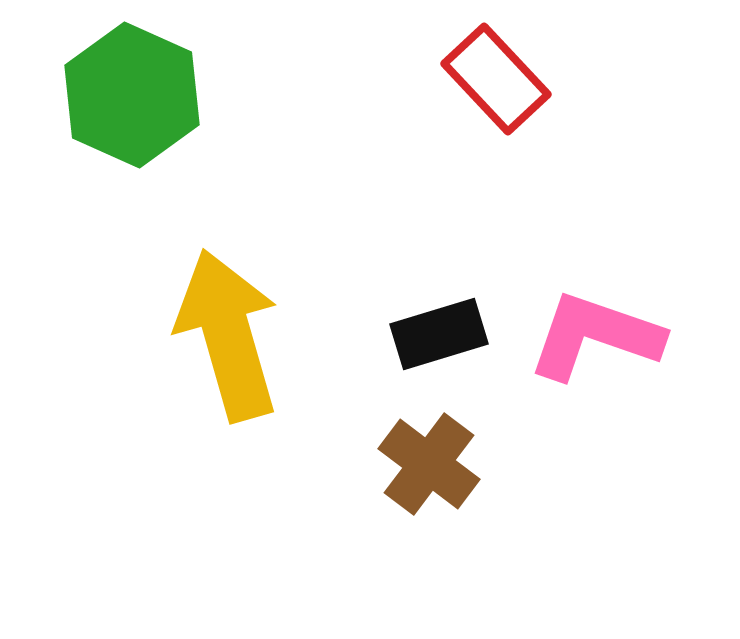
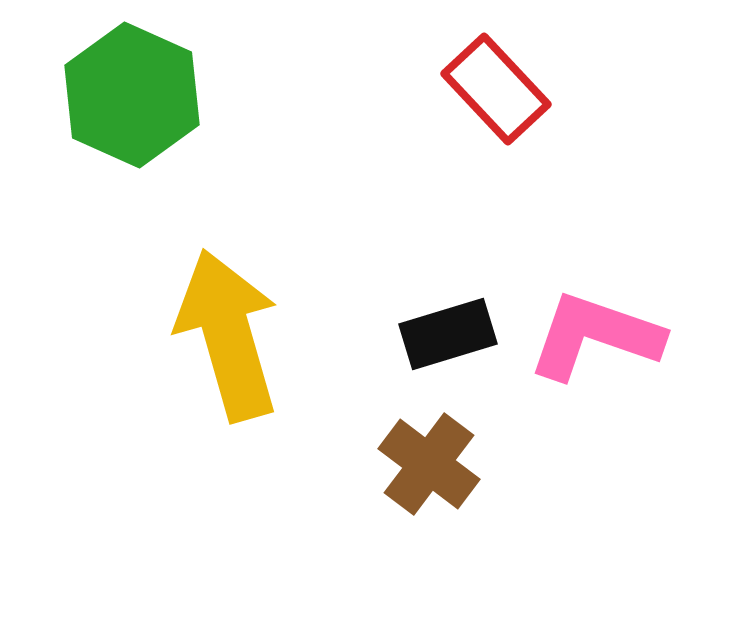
red rectangle: moved 10 px down
black rectangle: moved 9 px right
